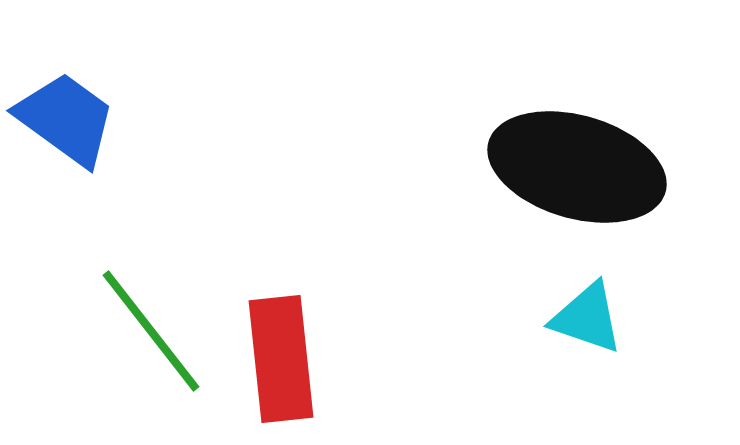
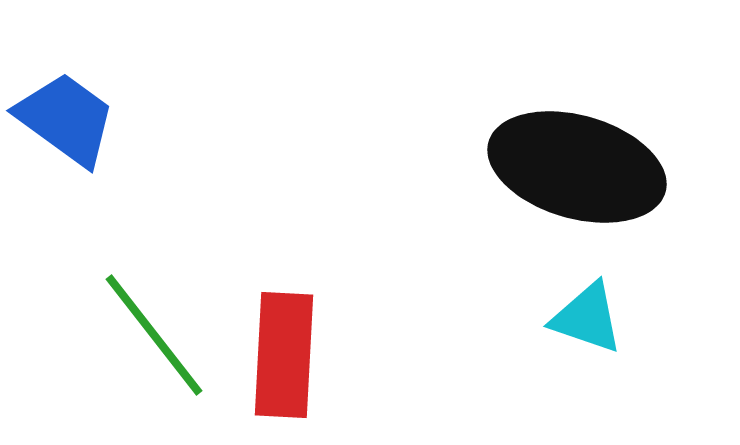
green line: moved 3 px right, 4 px down
red rectangle: moved 3 px right, 4 px up; rotated 9 degrees clockwise
